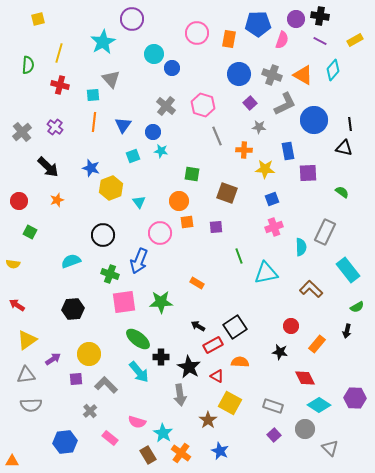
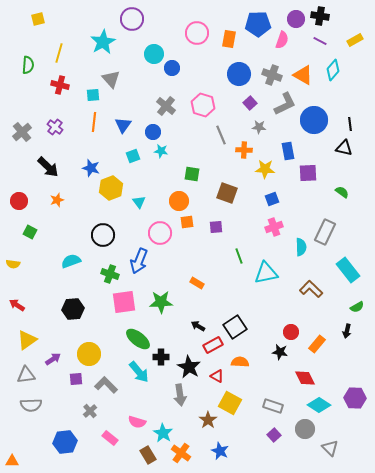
gray line at (217, 136): moved 4 px right, 1 px up
red circle at (291, 326): moved 6 px down
